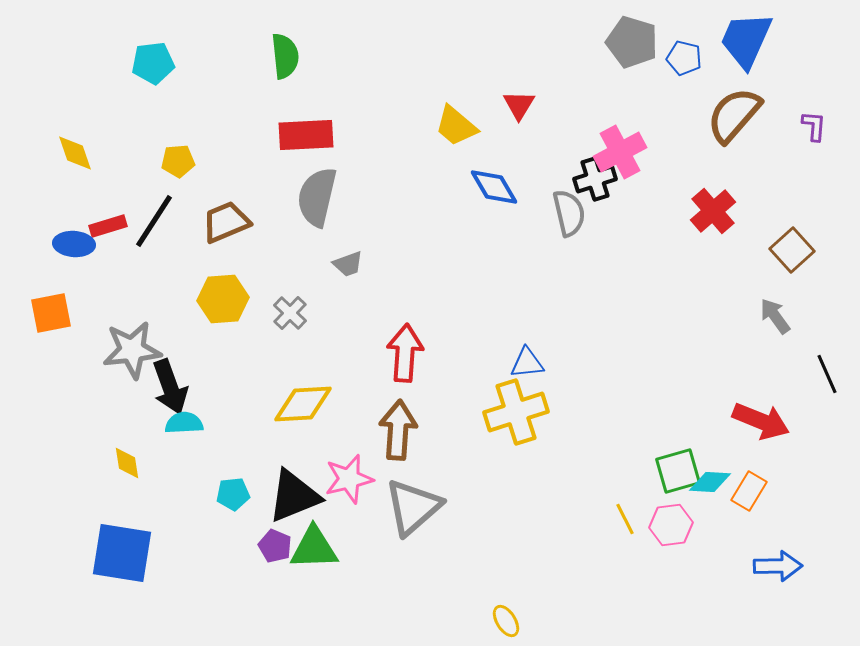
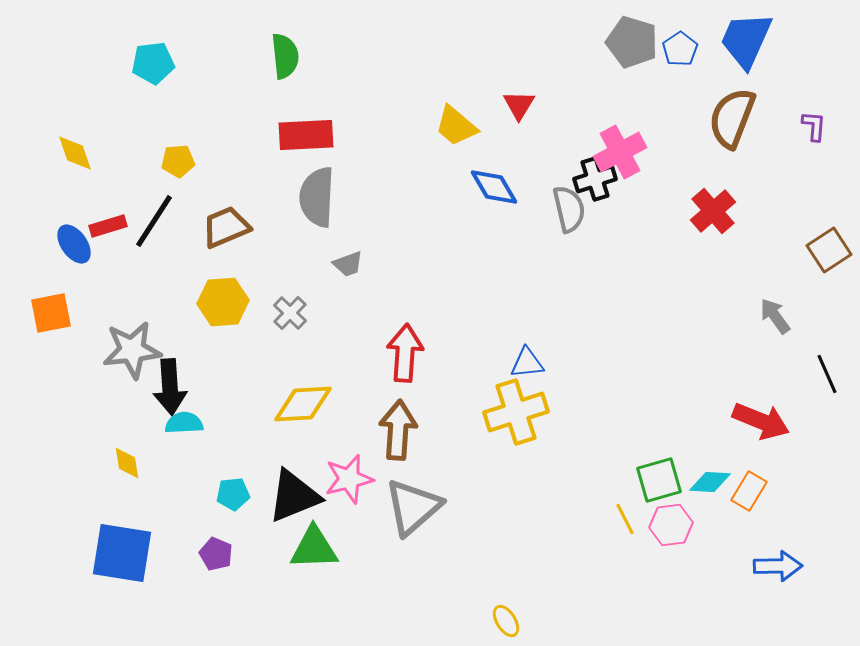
blue pentagon at (684, 58): moved 4 px left, 9 px up; rotated 24 degrees clockwise
brown semicircle at (734, 115): moved 2 px left, 3 px down; rotated 20 degrees counterclockwise
gray semicircle at (317, 197): rotated 10 degrees counterclockwise
gray semicircle at (569, 213): moved 4 px up
brown trapezoid at (226, 222): moved 5 px down
blue ellipse at (74, 244): rotated 51 degrees clockwise
brown square at (792, 250): moved 37 px right; rotated 9 degrees clockwise
yellow hexagon at (223, 299): moved 3 px down
black arrow at (170, 387): rotated 16 degrees clockwise
green square at (678, 471): moved 19 px left, 9 px down
purple pentagon at (275, 546): moved 59 px left, 8 px down
